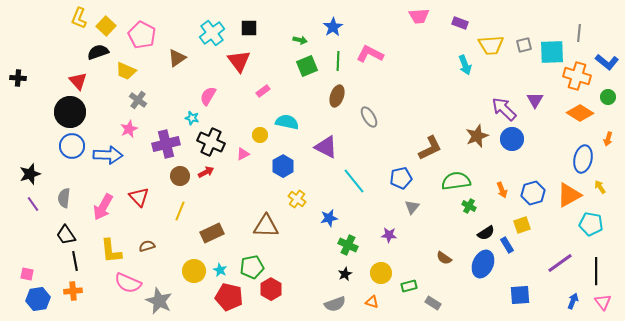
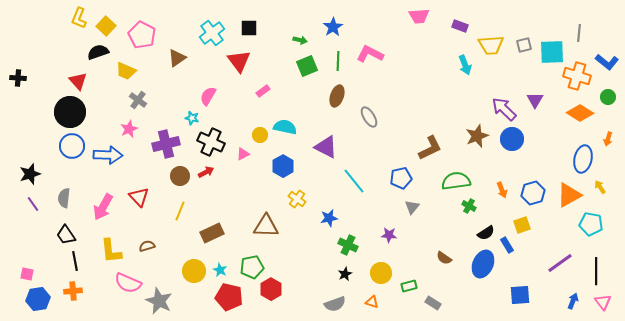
purple rectangle at (460, 23): moved 3 px down
cyan semicircle at (287, 122): moved 2 px left, 5 px down
